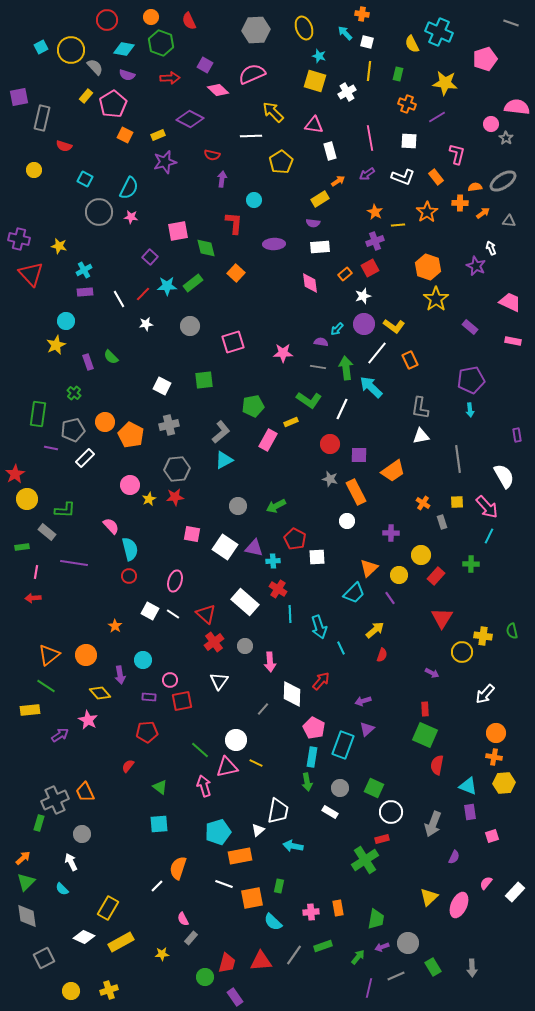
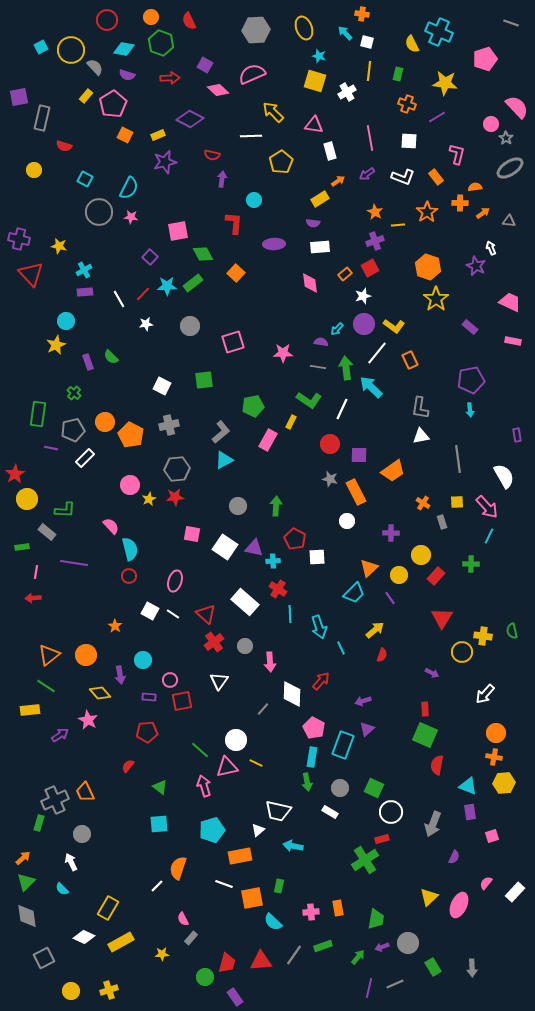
pink semicircle at (517, 107): rotated 40 degrees clockwise
gray ellipse at (503, 181): moved 7 px right, 13 px up
green diamond at (206, 248): moved 3 px left, 6 px down; rotated 15 degrees counterclockwise
yellow rectangle at (291, 422): rotated 40 degrees counterclockwise
green arrow at (276, 506): rotated 120 degrees clockwise
white trapezoid at (278, 811): rotated 92 degrees clockwise
cyan pentagon at (218, 832): moved 6 px left, 2 px up
gray line at (396, 976): moved 1 px left, 8 px down
